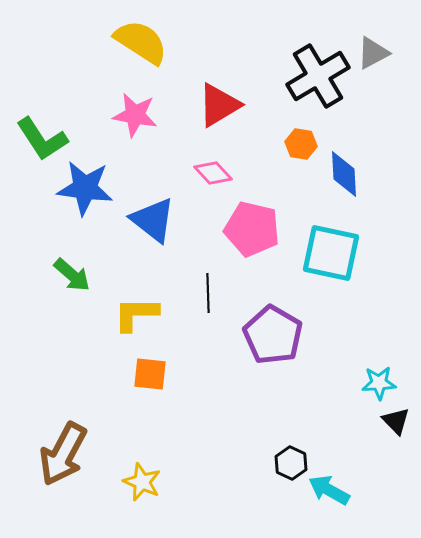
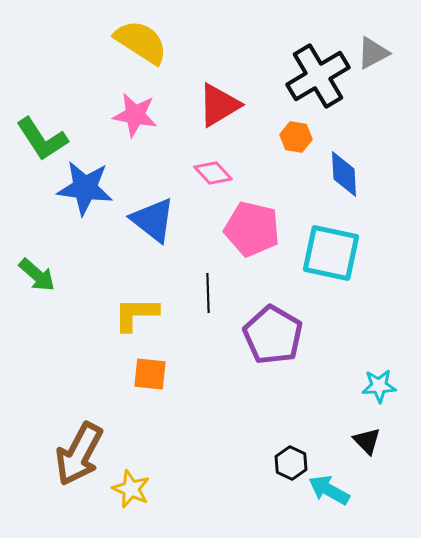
orange hexagon: moved 5 px left, 7 px up
green arrow: moved 35 px left
cyan star: moved 3 px down
black triangle: moved 29 px left, 20 px down
brown arrow: moved 16 px right
yellow star: moved 11 px left, 7 px down
